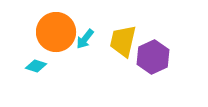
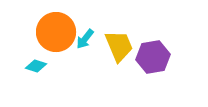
yellow trapezoid: moved 4 px left, 5 px down; rotated 144 degrees clockwise
purple hexagon: rotated 16 degrees clockwise
